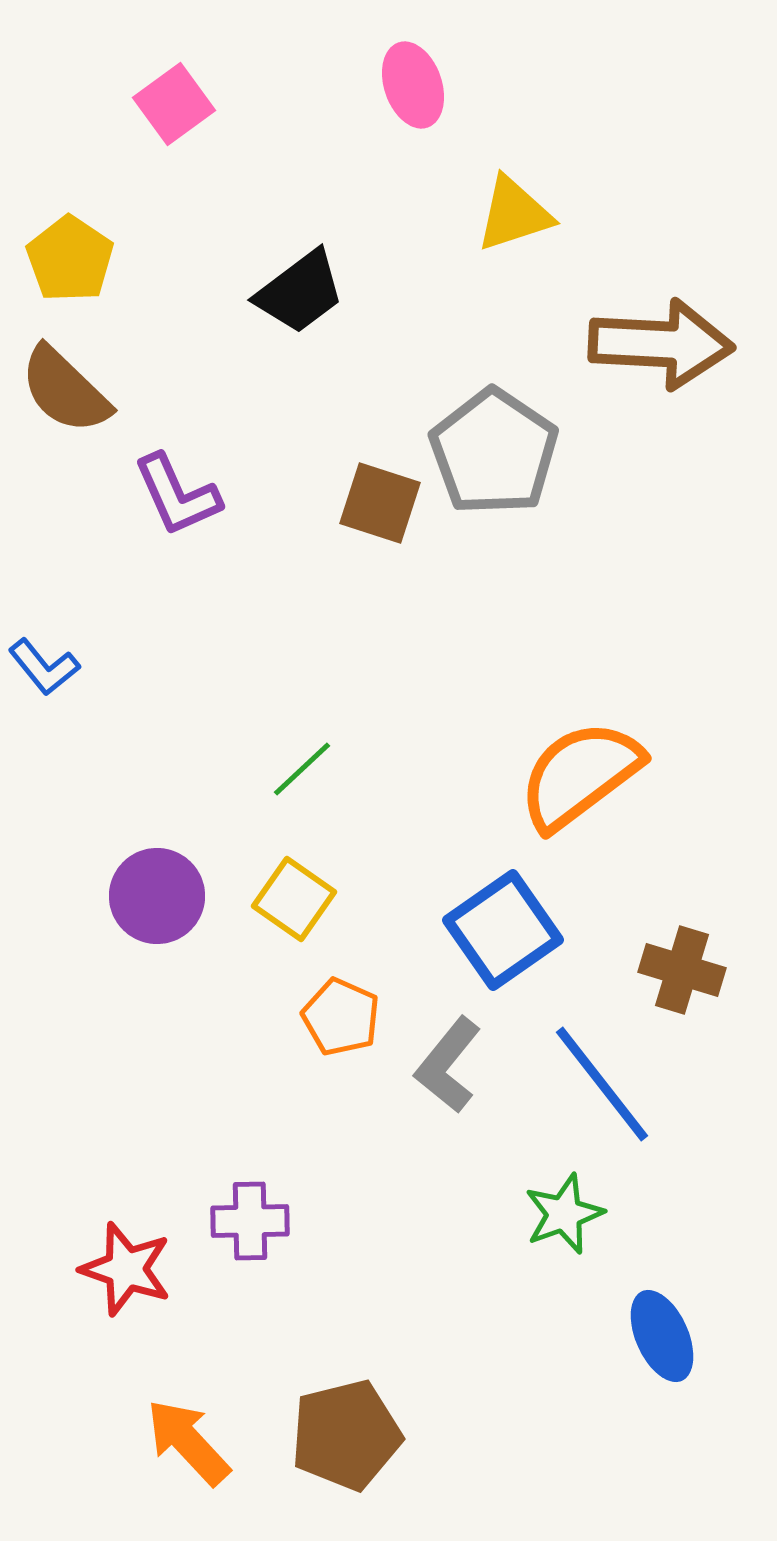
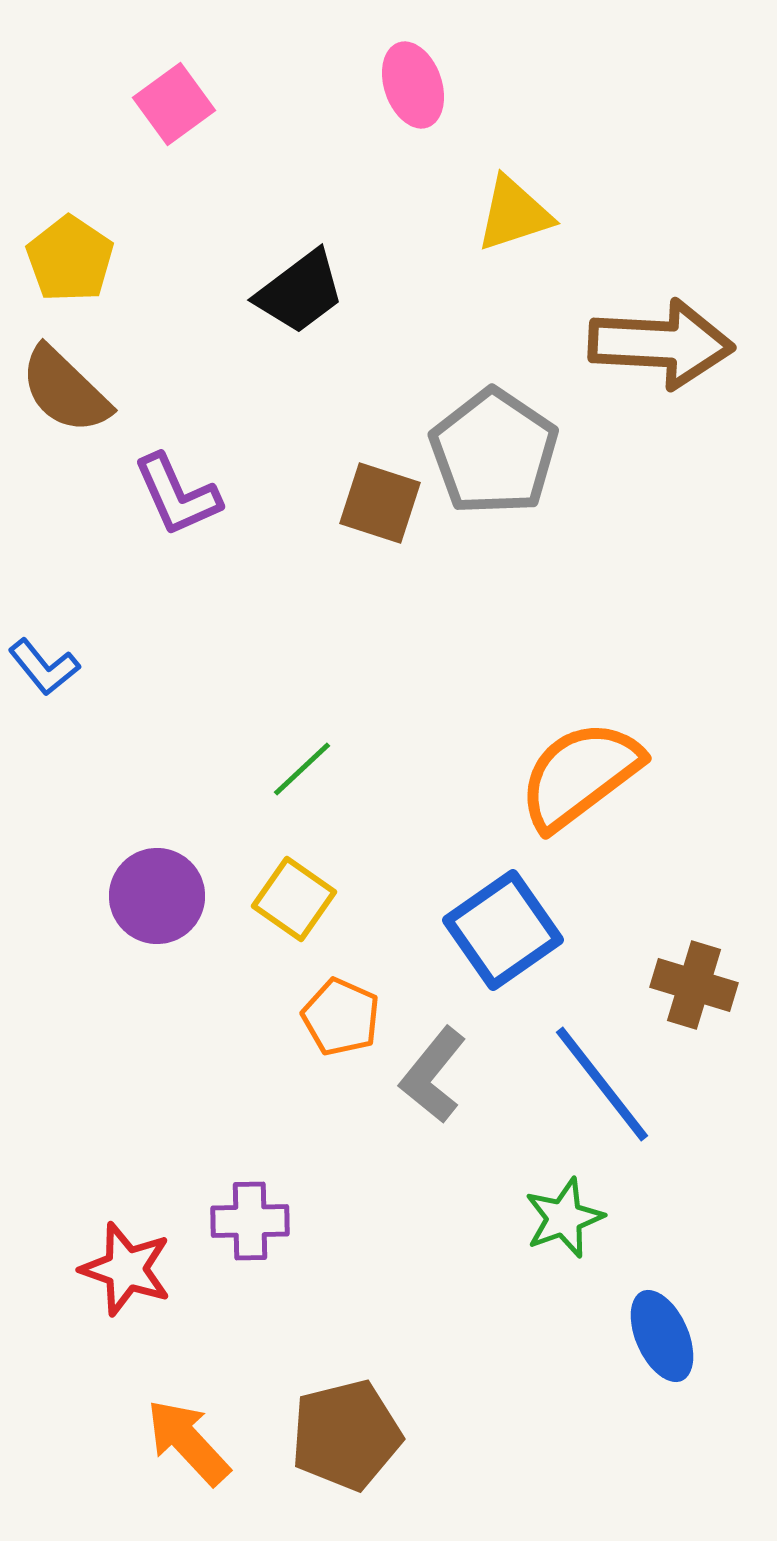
brown cross: moved 12 px right, 15 px down
gray L-shape: moved 15 px left, 10 px down
green star: moved 4 px down
